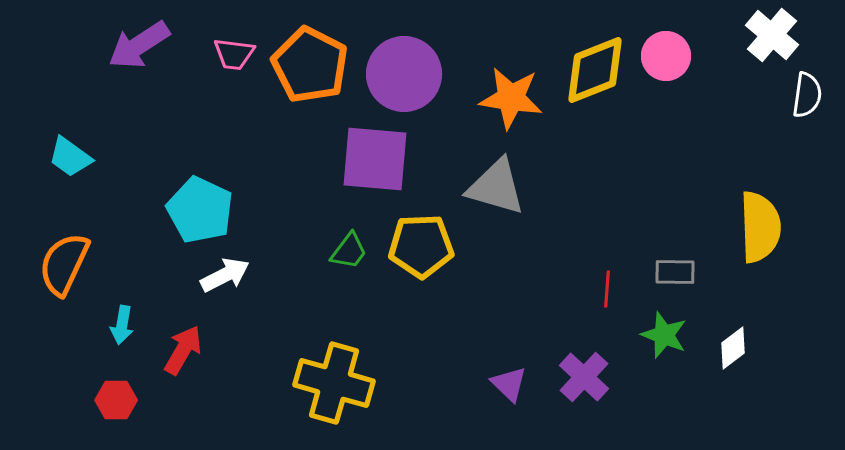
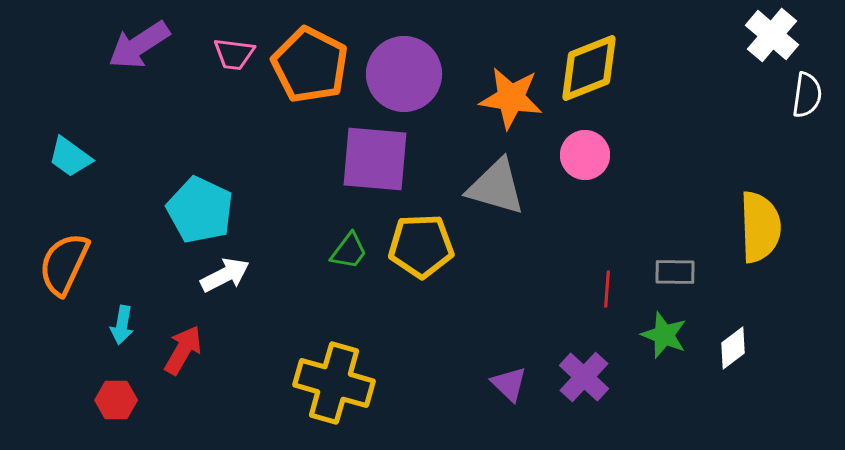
pink circle: moved 81 px left, 99 px down
yellow diamond: moved 6 px left, 2 px up
